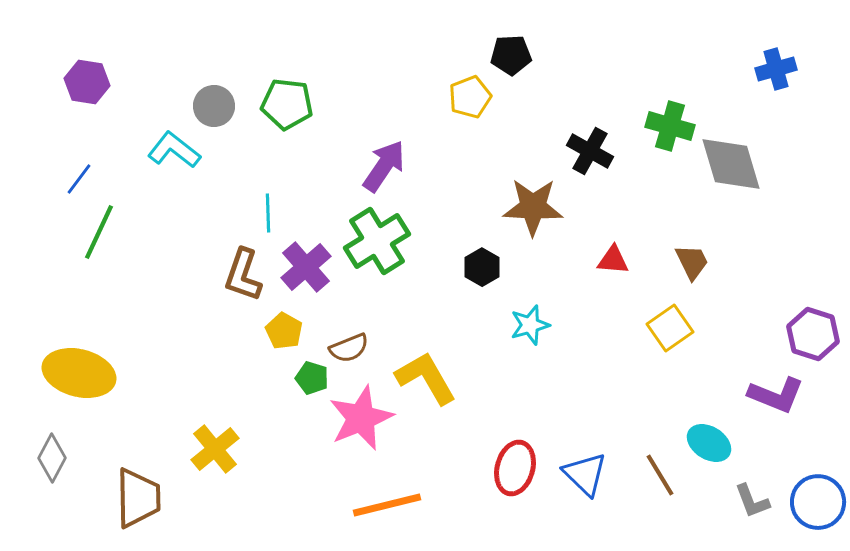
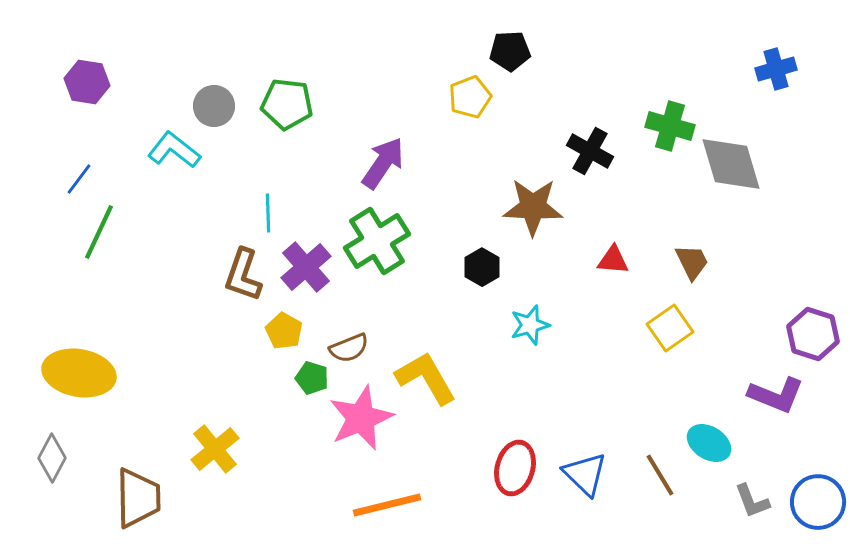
black pentagon at (511, 55): moved 1 px left, 4 px up
purple arrow at (384, 166): moved 1 px left, 3 px up
yellow ellipse at (79, 373): rotated 4 degrees counterclockwise
